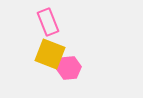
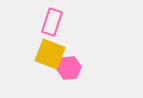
pink rectangle: moved 4 px right; rotated 40 degrees clockwise
